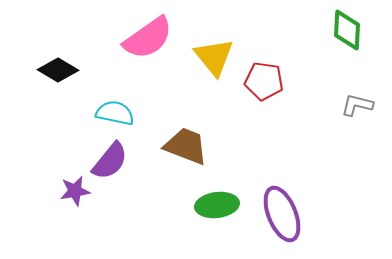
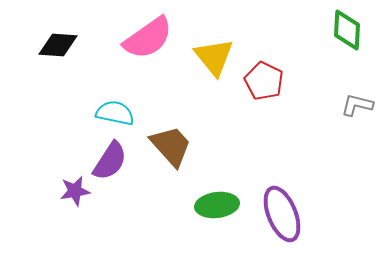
black diamond: moved 25 px up; rotated 27 degrees counterclockwise
red pentagon: rotated 18 degrees clockwise
brown trapezoid: moved 15 px left; rotated 27 degrees clockwise
purple semicircle: rotated 6 degrees counterclockwise
